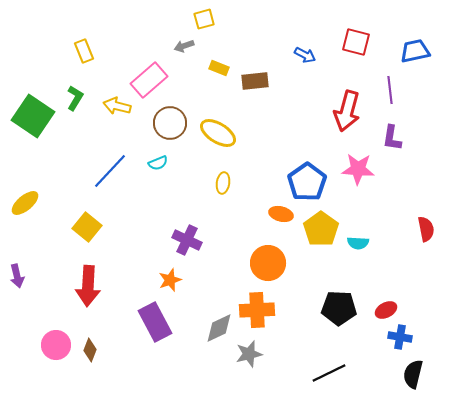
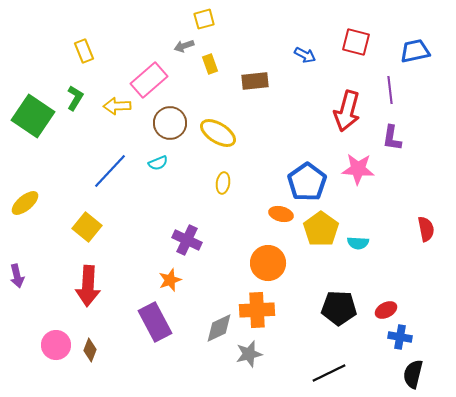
yellow rectangle at (219, 68): moved 9 px left, 4 px up; rotated 48 degrees clockwise
yellow arrow at (117, 106): rotated 16 degrees counterclockwise
